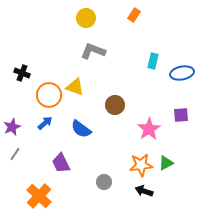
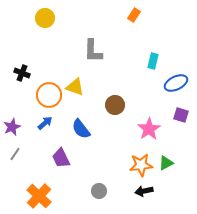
yellow circle: moved 41 px left
gray L-shape: rotated 110 degrees counterclockwise
blue ellipse: moved 6 px left, 10 px down; rotated 15 degrees counterclockwise
purple square: rotated 21 degrees clockwise
blue semicircle: rotated 15 degrees clockwise
purple trapezoid: moved 5 px up
gray circle: moved 5 px left, 9 px down
black arrow: rotated 30 degrees counterclockwise
